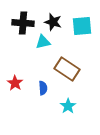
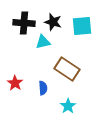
black cross: moved 1 px right
